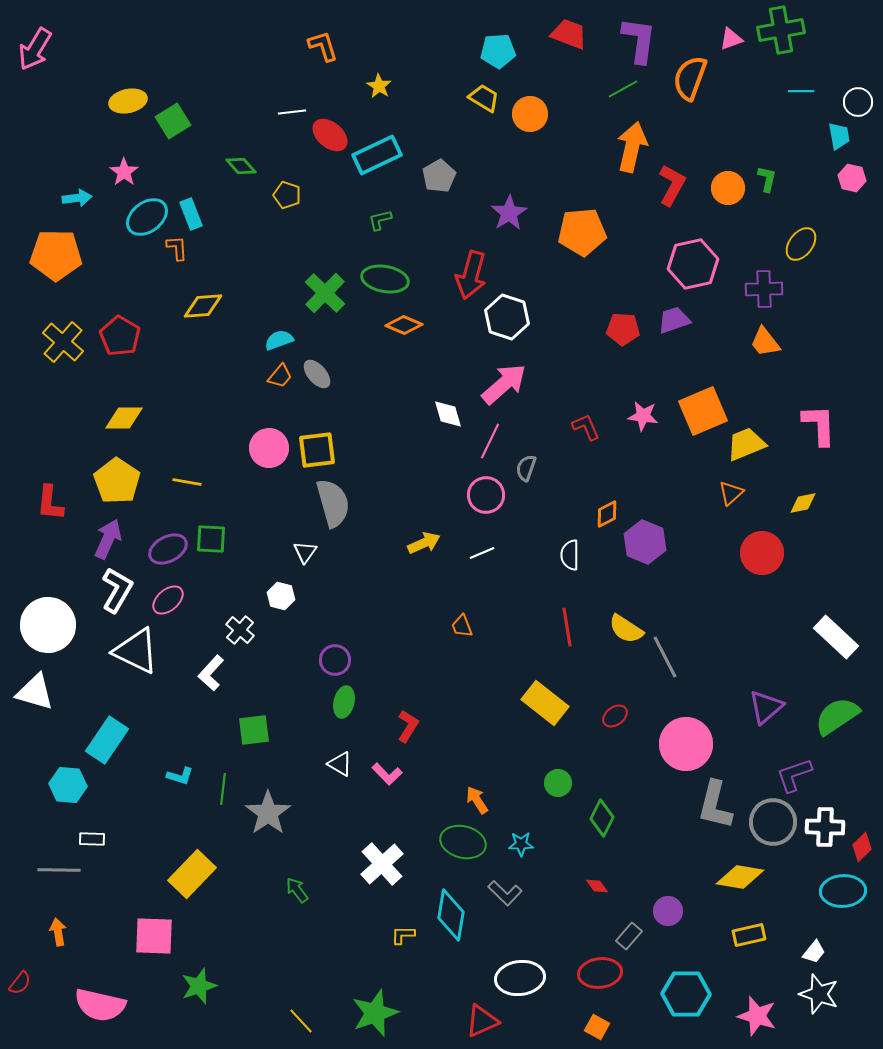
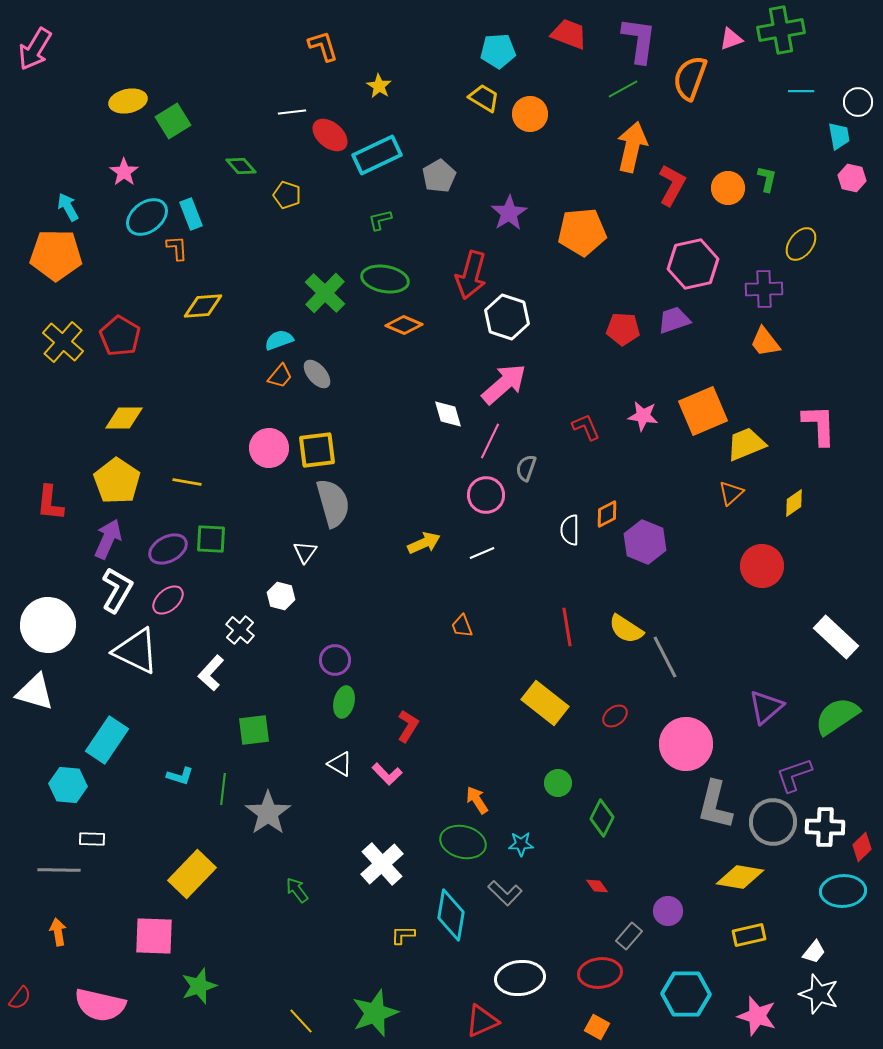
cyan arrow at (77, 198): moved 9 px left, 9 px down; rotated 112 degrees counterclockwise
yellow diamond at (803, 503): moved 9 px left; rotated 24 degrees counterclockwise
red circle at (762, 553): moved 13 px down
white semicircle at (570, 555): moved 25 px up
red semicircle at (20, 983): moved 15 px down
